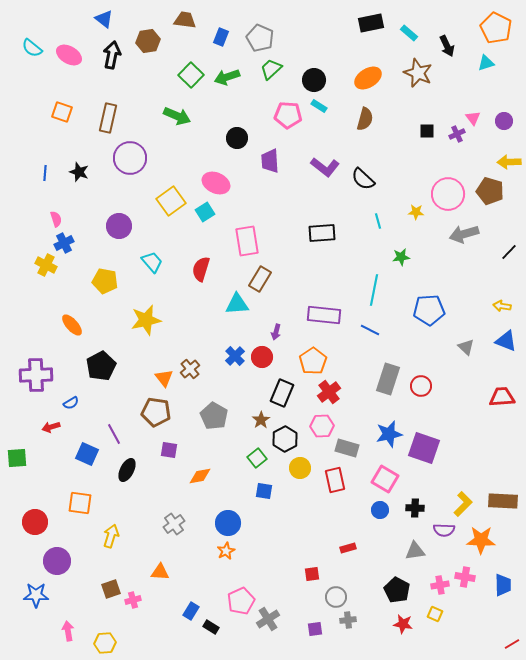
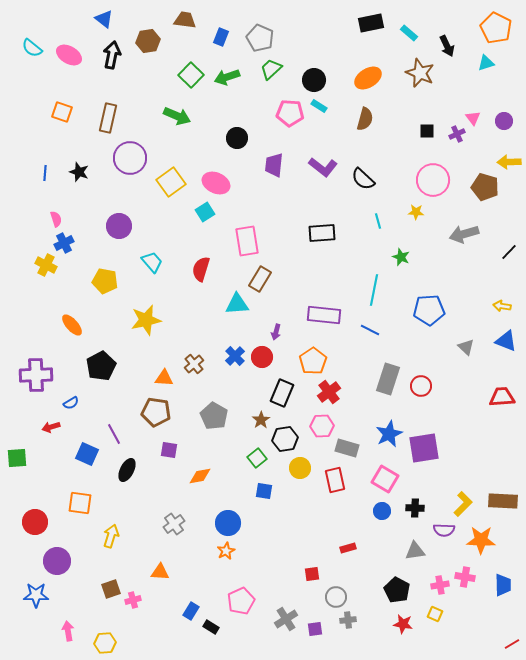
brown star at (418, 73): moved 2 px right
pink pentagon at (288, 115): moved 2 px right, 2 px up
purple trapezoid at (270, 161): moved 4 px right, 4 px down; rotated 10 degrees clockwise
purple L-shape at (325, 167): moved 2 px left
brown pentagon at (490, 191): moved 5 px left, 4 px up
pink circle at (448, 194): moved 15 px left, 14 px up
yellow square at (171, 201): moved 19 px up
green star at (401, 257): rotated 30 degrees clockwise
brown cross at (190, 369): moved 4 px right, 5 px up
orange triangle at (164, 378): rotated 48 degrees counterclockwise
blue star at (389, 434): rotated 12 degrees counterclockwise
black hexagon at (285, 439): rotated 20 degrees clockwise
purple square at (424, 448): rotated 28 degrees counterclockwise
blue circle at (380, 510): moved 2 px right, 1 px down
gray cross at (268, 619): moved 18 px right
